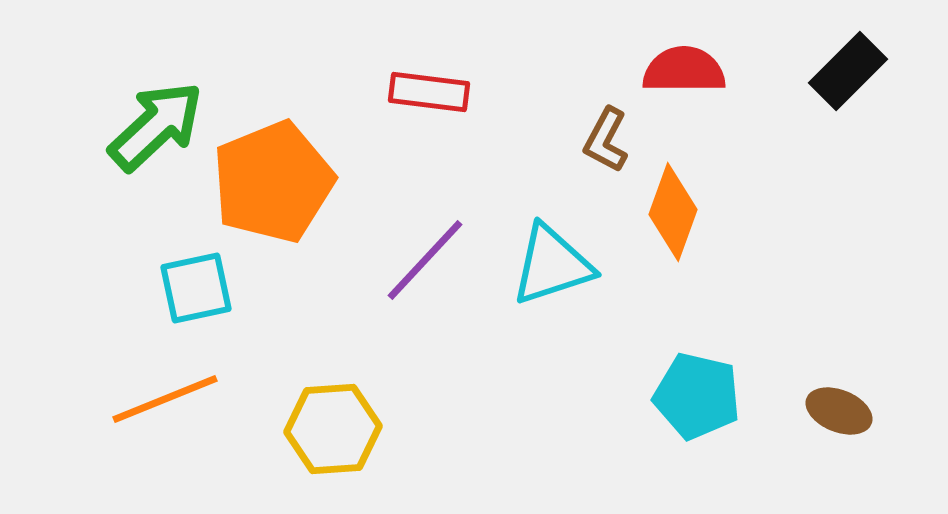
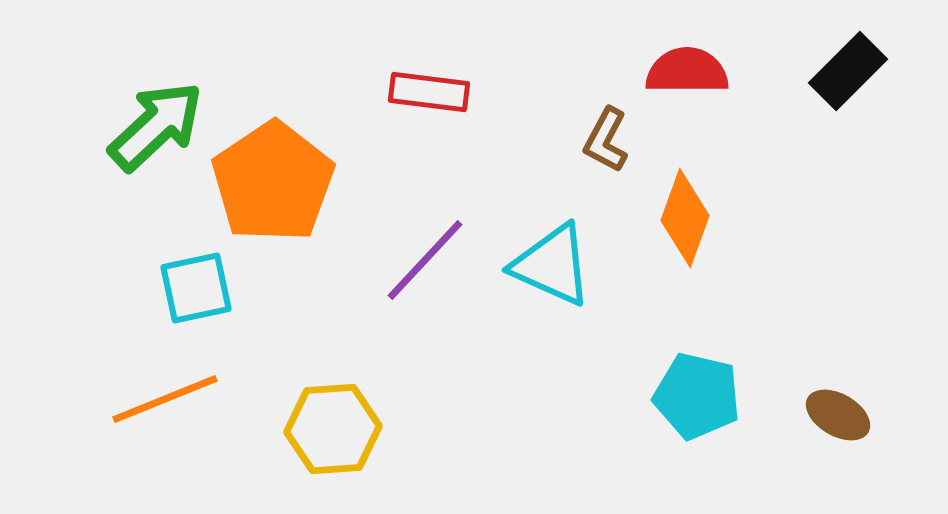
red semicircle: moved 3 px right, 1 px down
orange pentagon: rotated 12 degrees counterclockwise
orange diamond: moved 12 px right, 6 px down
cyan triangle: rotated 42 degrees clockwise
brown ellipse: moved 1 px left, 4 px down; rotated 8 degrees clockwise
